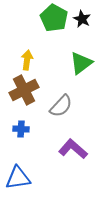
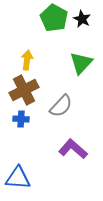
green triangle: rotated 10 degrees counterclockwise
blue cross: moved 10 px up
blue triangle: rotated 12 degrees clockwise
